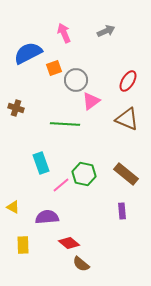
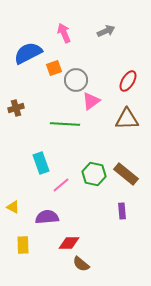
brown cross: rotated 35 degrees counterclockwise
brown triangle: rotated 25 degrees counterclockwise
green hexagon: moved 10 px right
red diamond: rotated 40 degrees counterclockwise
